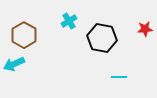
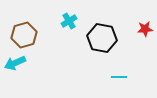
brown hexagon: rotated 15 degrees clockwise
cyan arrow: moved 1 px right, 1 px up
